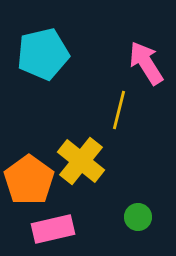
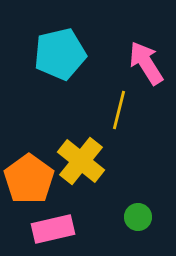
cyan pentagon: moved 17 px right
orange pentagon: moved 1 px up
